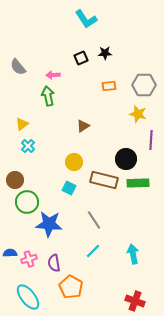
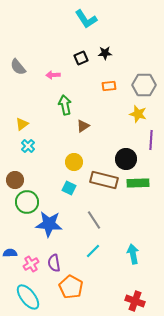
green arrow: moved 17 px right, 9 px down
pink cross: moved 2 px right, 5 px down; rotated 14 degrees counterclockwise
